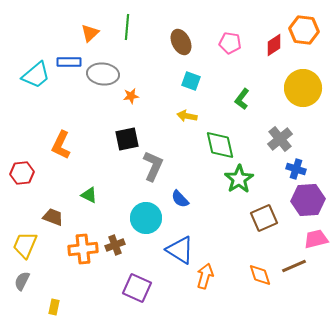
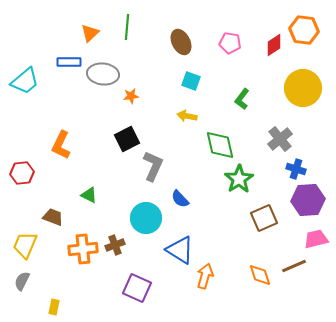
cyan trapezoid: moved 11 px left, 6 px down
black square: rotated 15 degrees counterclockwise
